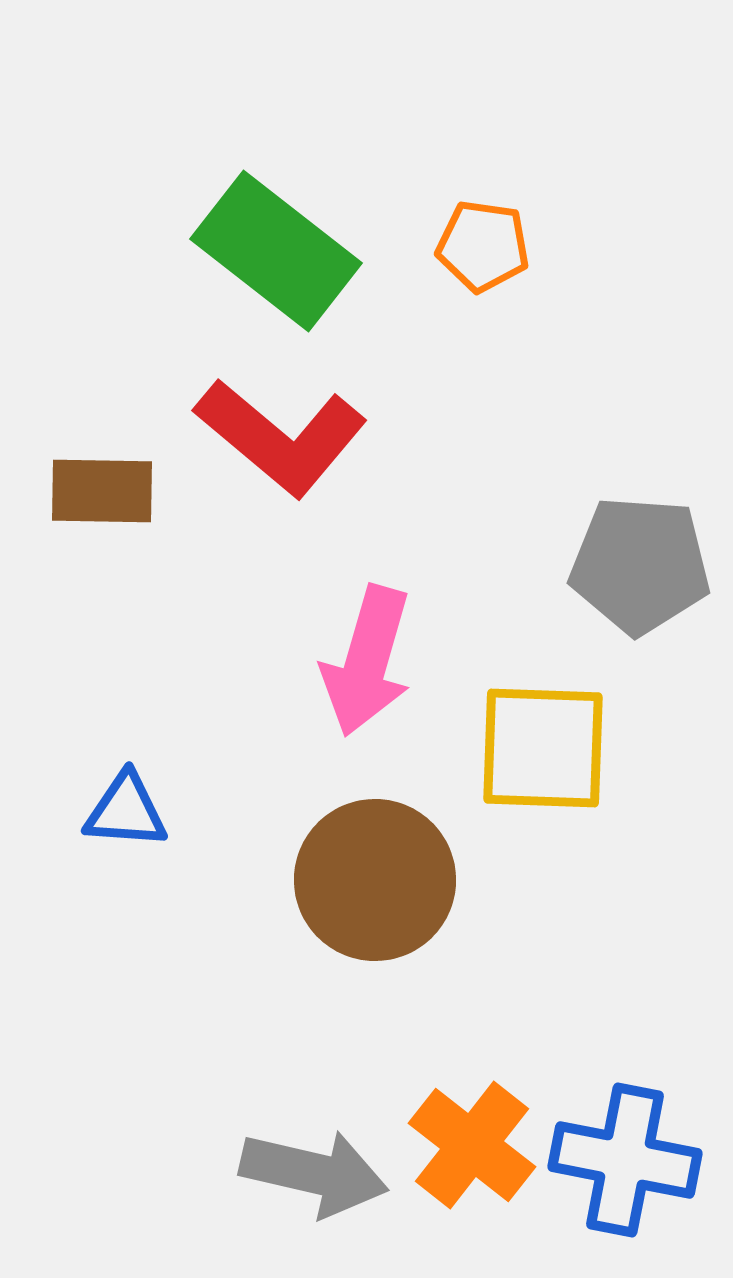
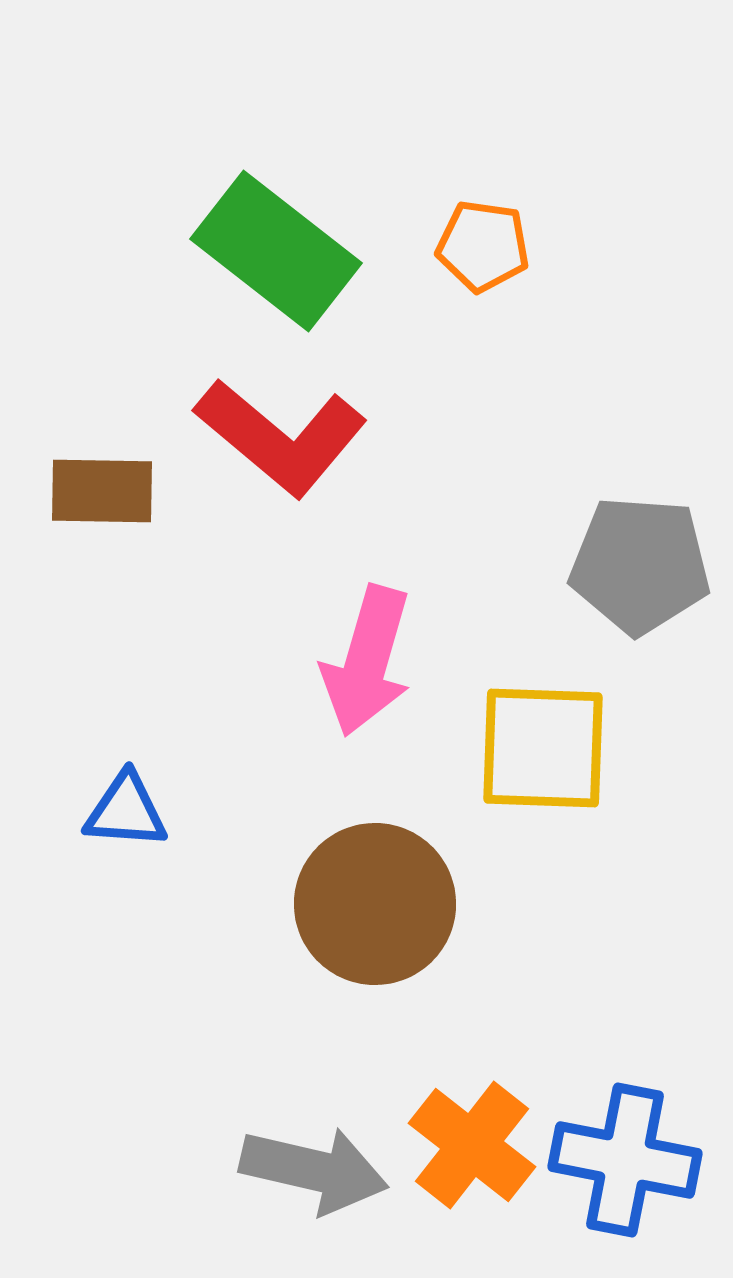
brown circle: moved 24 px down
gray arrow: moved 3 px up
